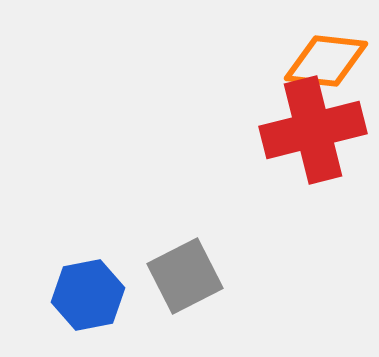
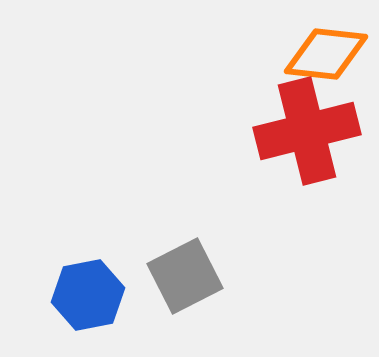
orange diamond: moved 7 px up
red cross: moved 6 px left, 1 px down
